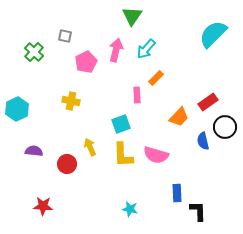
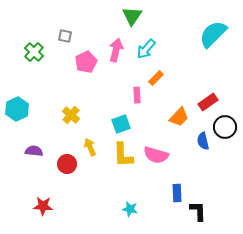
yellow cross: moved 14 px down; rotated 30 degrees clockwise
